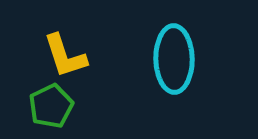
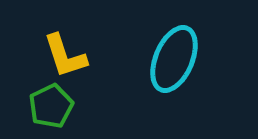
cyan ellipse: rotated 24 degrees clockwise
